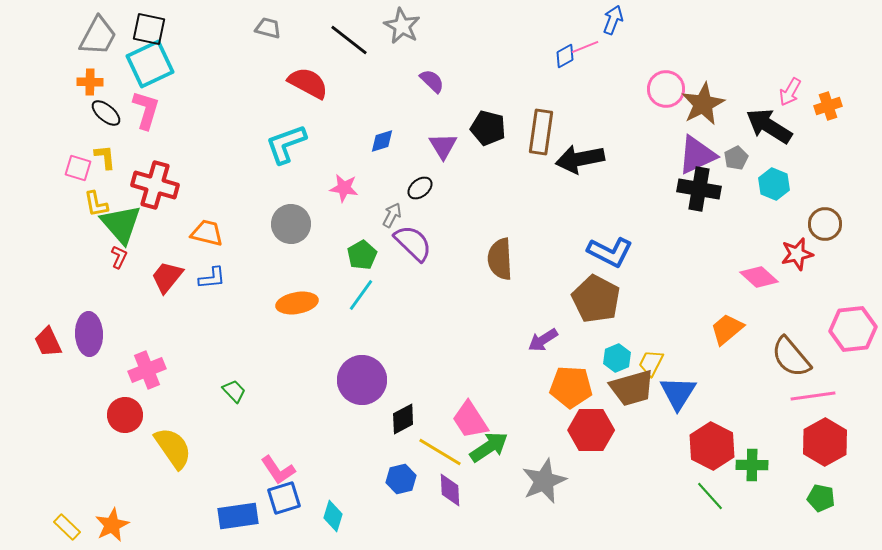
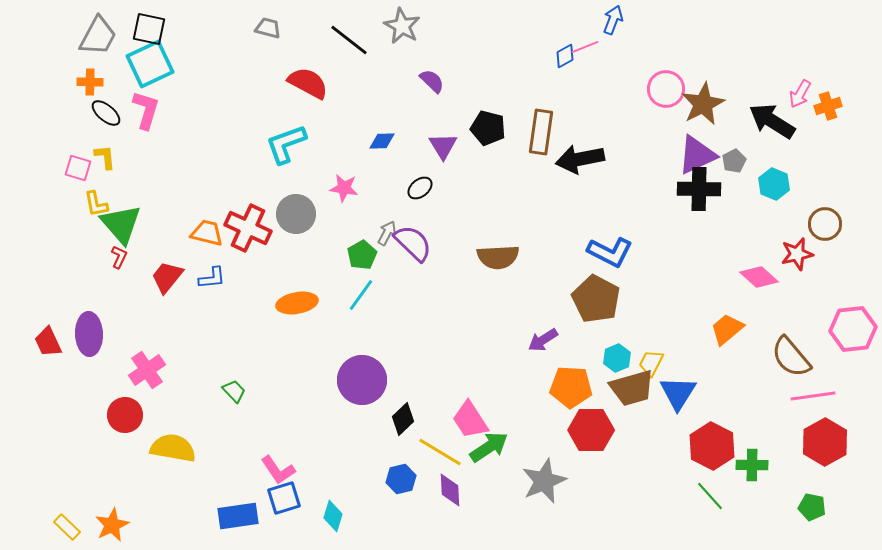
pink arrow at (790, 92): moved 10 px right, 2 px down
black arrow at (769, 126): moved 3 px right, 5 px up
blue diamond at (382, 141): rotated 16 degrees clockwise
gray pentagon at (736, 158): moved 2 px left, 3 px down
red cross at (155, 185): moved 93 px right, 43 px down; rotated 9 degrees clockwise
black cross at (699, 189): rotated 9 degrees counterclockwise
gray arrow at (392, 215): moved 5 px left, 18 px down
gray circle at (291, 224): moved 5 px right, 10 px up
brown semicircle at (500, 259): moved 2 px left, 2 px up; rotated 90 degrees counterclockwise
pink cross at (147, 370): rotated 12 degrees counterclockwise
black diamond at (403, 419): rotated 16 degrees counterclockwise
yellow semicircle at (173, 448): rotated 45 degrees counterclockwise
green pentagon at (821, 498): moved 9 px left, 9 px down
